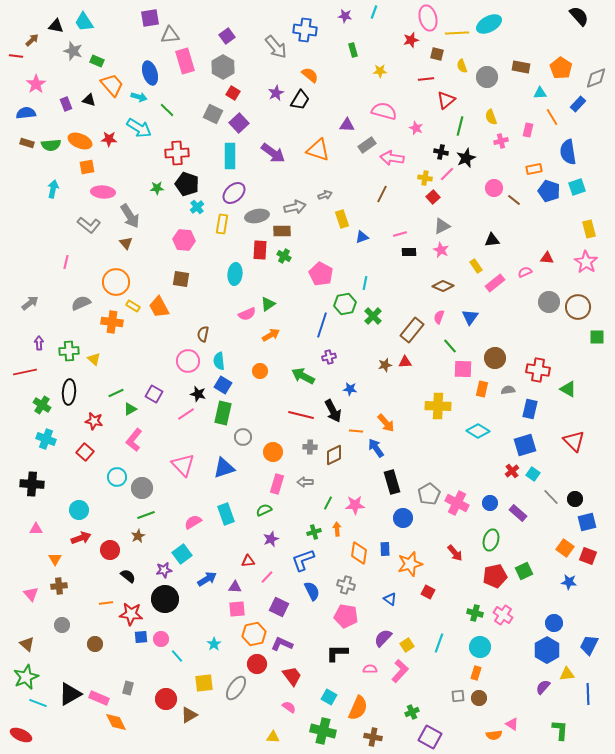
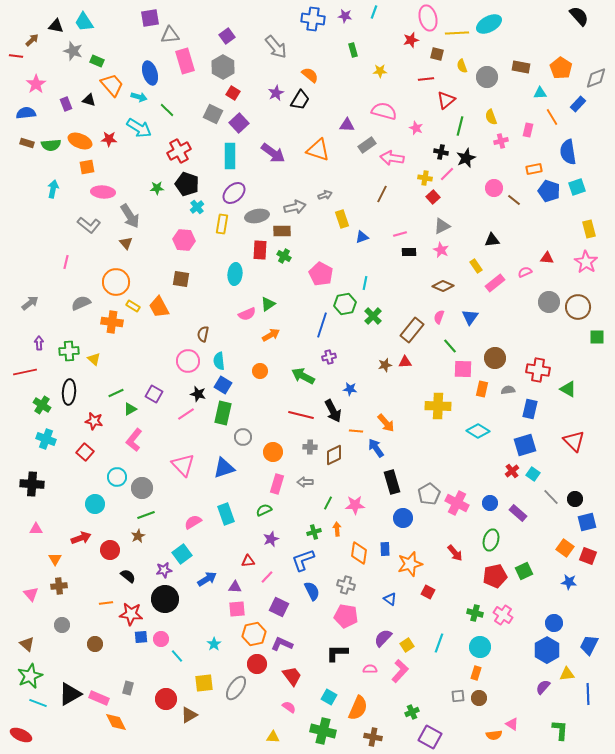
blue cross at (305, 30): moved 8 px right, 11 px up
red cross at (177, 153): moved 2 px right, 2 px up; rotated 25 degrees counterclockwise
cyan circle at (79, 510): moved 16 px right, 6 px up
green star at (26, 677): moved 4 px right, 1 px up
